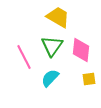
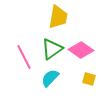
yellow trapezoid: rotated 70 degrees clockwise
green triangle: moved 3 px down; rotated 20 degrees clockwise
pink diamond: rotated 60 degrees counterclockwise
yellow square: rotated 24 degrees clockwise
